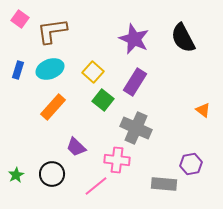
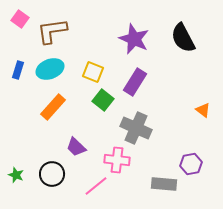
yellow square: rotated 20 degrees counterclockwise
green star: rotated 21 degrees counterclockwise
